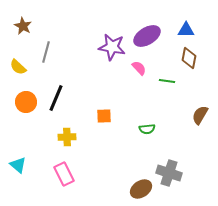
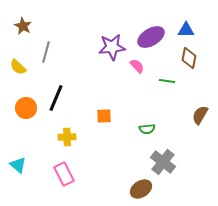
purple ellipse: moved 4 px right, 1 px down
purple star: rotated 16 degrees counterclockwise
pink semicircle: moved 2 px left, 2 px up
orange circle: moved 6 px down
gray cross: moved 6 px left, 11 px up; rotated 20 degrees clockwise
